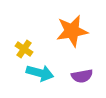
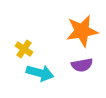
orange star: moved 10 px right
purple semicircle: moved 11 px up
